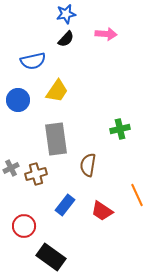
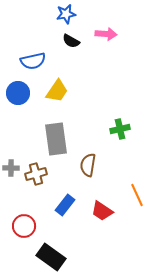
black semicircle: moved 5 px right, 2 px down; rotated 78 degrees clockwise
blue circle: moved 7 px up
gray cross: rotated 28 degrees clockwise
